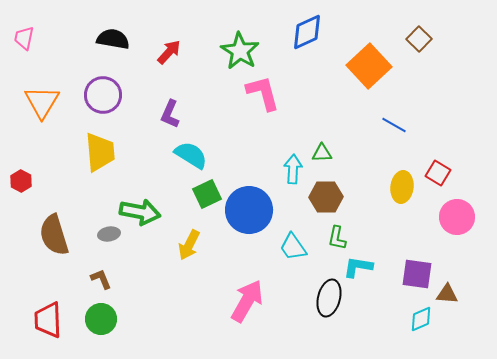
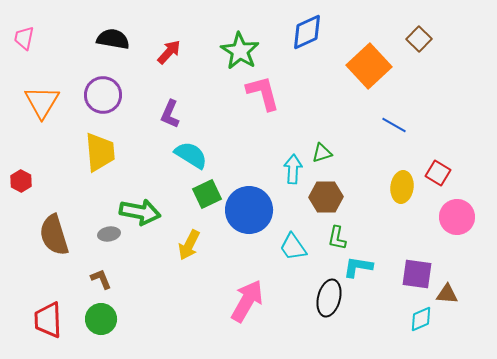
green triangle: rotated 15 degrees counterclockwise
